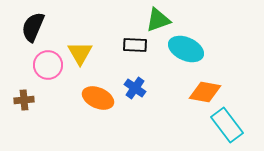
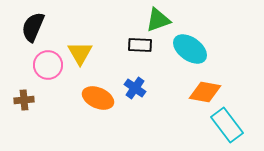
black rectangle: moved 5 px right
cyan ellipse: moved 4 px right; rotated 12 degrees clockwise
